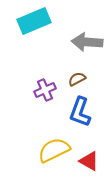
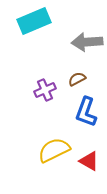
gray arrow: rotated 8 degrees counterclockwise
blue L-shape: moved 6 px right
